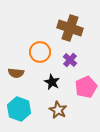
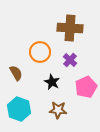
brown cross: rotated 15 degrees counterclockwise
brown semicircle: rotated 126 degrees counterclockwise
brown star: rotated 24 degrees counterclockwise
